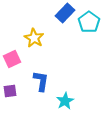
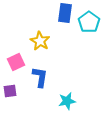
blue rectangle: rotated 36 degrees counterclockwise
yellow star: moved 6 px right, 3 px down
pink square: moved 4 px right, 3 px down
blue L-shape: moved 1 px left, 4 px up
cyan star: moved 2 px right; rotated 18 degrees clockwise
